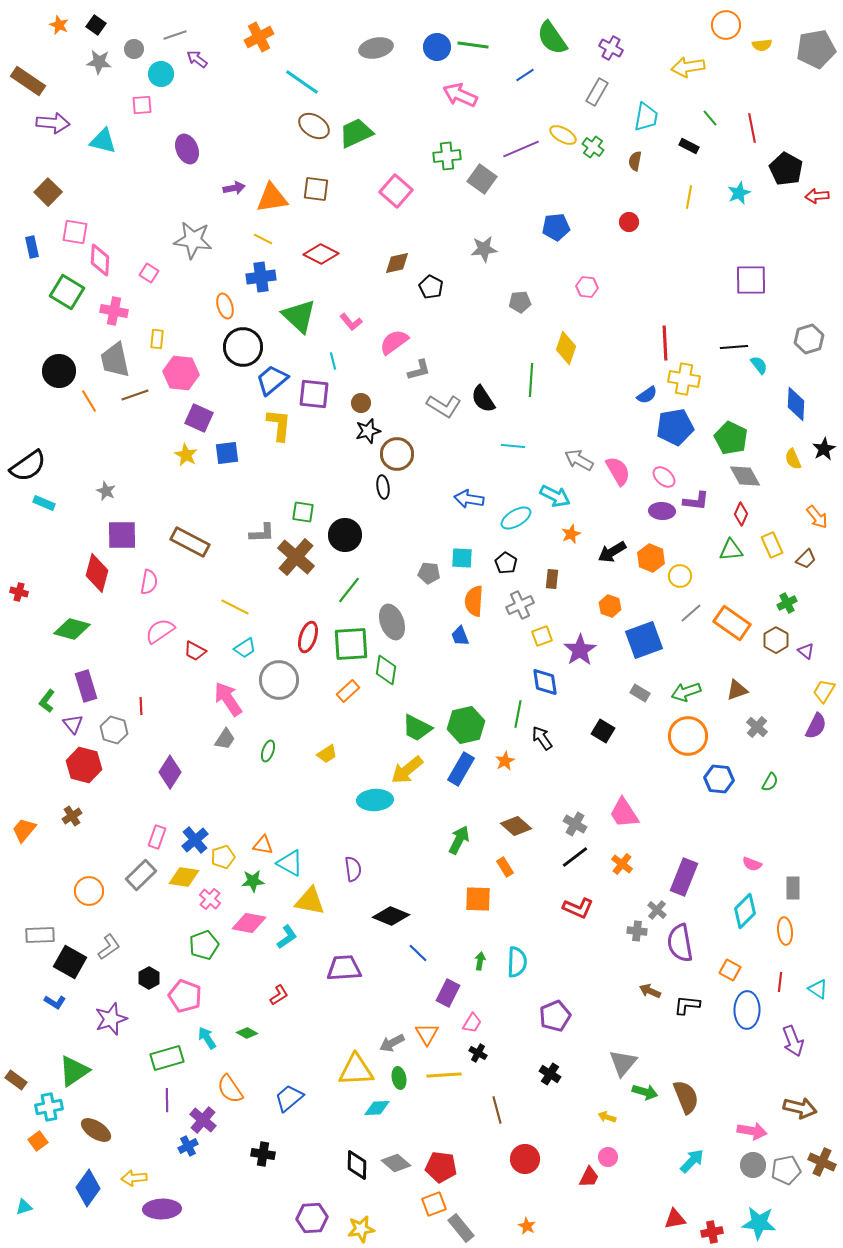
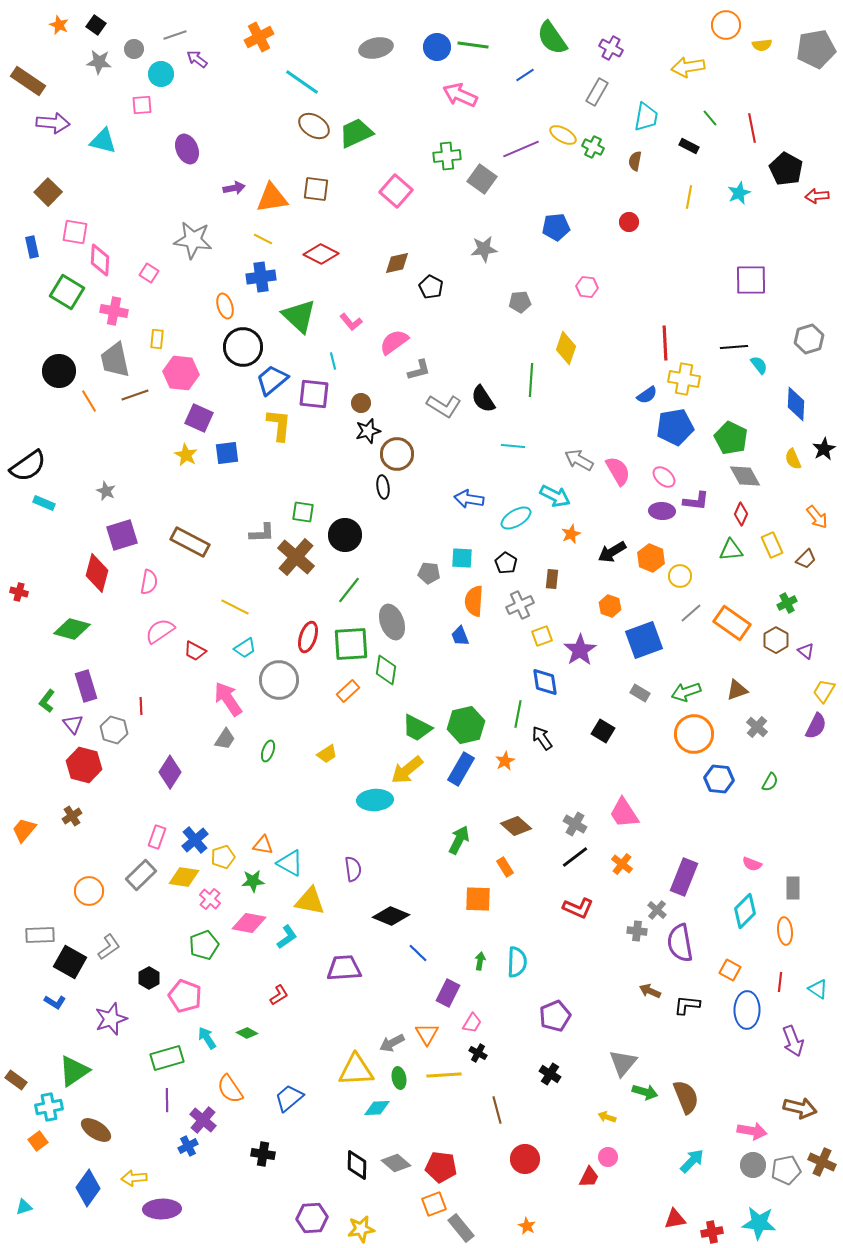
green cross at (593, 147): rotated 10 degrees counterclockwise
purple square at (122, 535): rotated 16 degrees counterclockwise
orange circle at (688, 736): moved 6 px right, 2 px up
